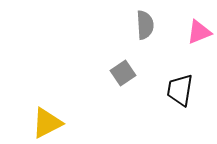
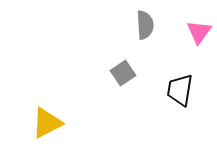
pink triangle: rotated 32 degrees counterclockwise
